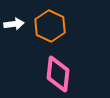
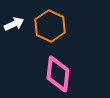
white arrow: rotated 18 degrees counterclockwise
